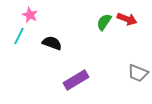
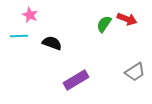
green semicircle: moved 2 px down
cyan line: rotated 60 degrees clockwise
gray trapezoid: moved 3 px left, 1 px up; rotated 55 degrees counterclockwise
